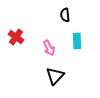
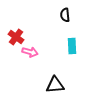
cyan rectangle: moved 5 px left, 5 px down
pink arrow: moved 19 px left, 4 px down; rotated 49 degrees counterclockwise
black triangle: moved 9 px down; rotated 42 degrees clockwise
